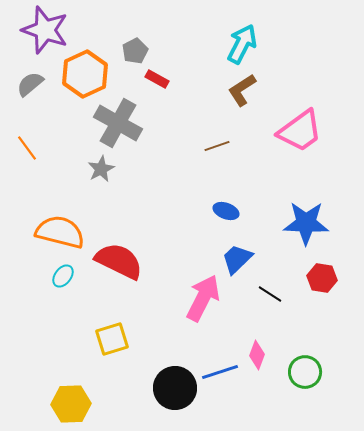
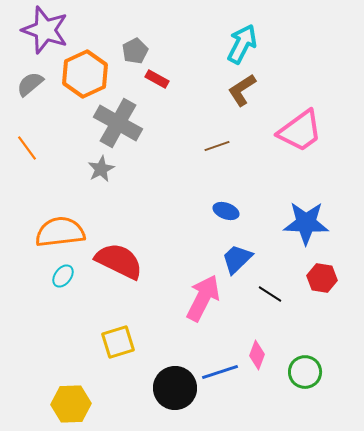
orange semicircle: rotated 21 degrees counterclockwise
yellow square: moved 6 px right, 3 px down
